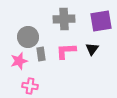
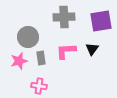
gray cross: moved 2 px up
gray rectangle: moved 4 px down
pink cross: moved 9 px right
